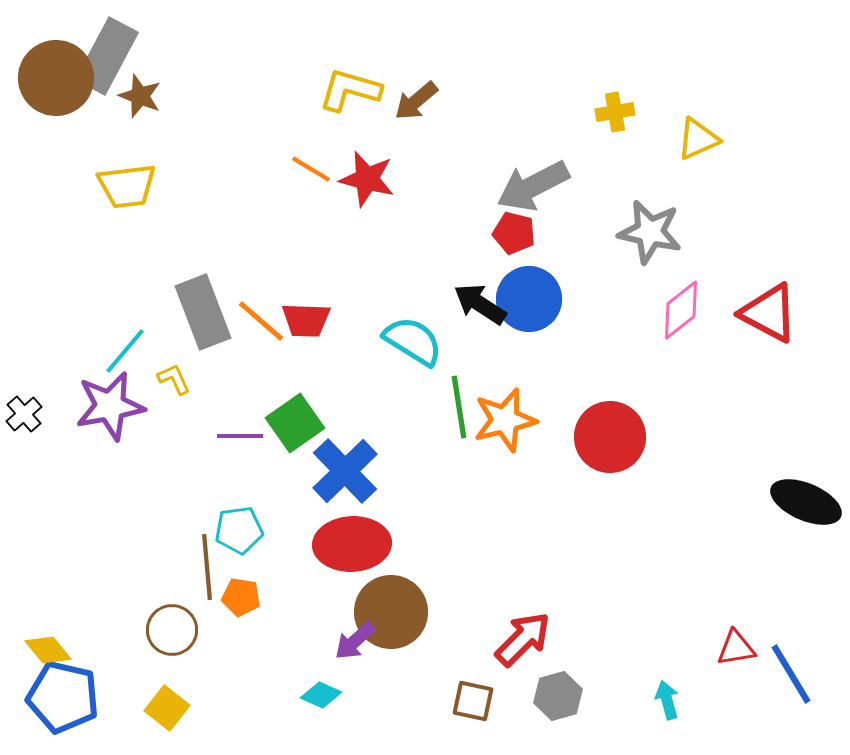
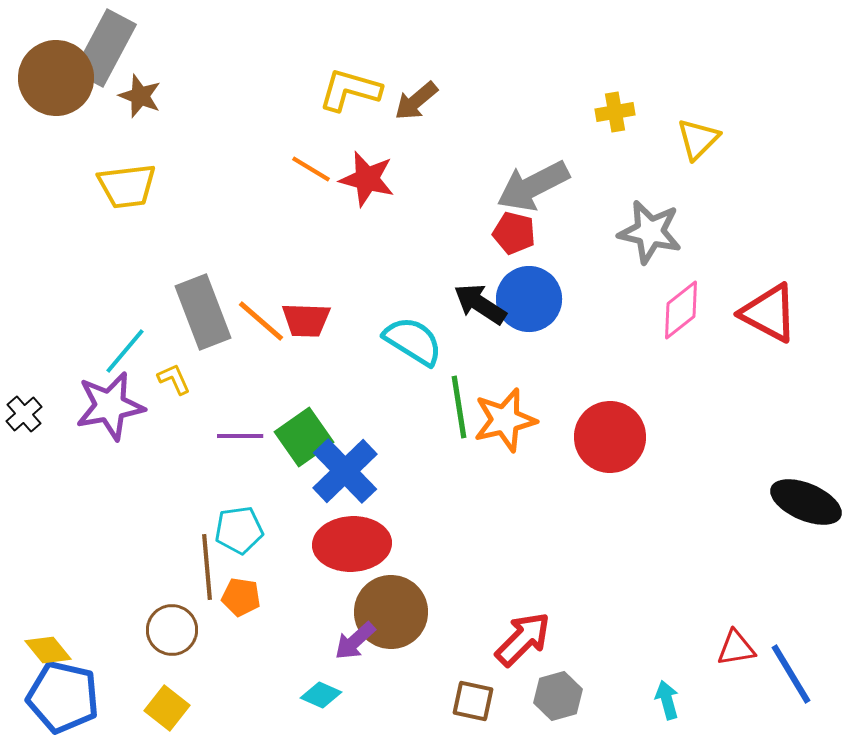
gray rectangle at (107, 56): moved 2 px left, 8 px up
yellow triangle at (698, 139): rotated 21 degrees counterclockwise
green square at (295, 423): moved 9 px right, 14 px down
